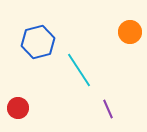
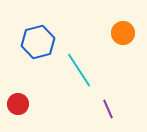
orange circle: moved 7 px left, 1 px down
red circle: moved 4 px up
